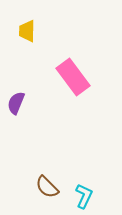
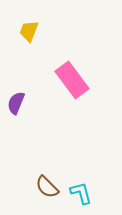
yellow trapezoid: moved 2 px right; rotated 20 degrees clockwise
pink rectangle: moved 1 px left, 3 px down
cyan L-shape: moved 3 px left, 3 px up; rotated 40 degrees counterclockwise
